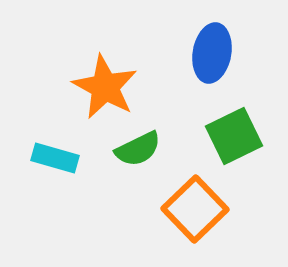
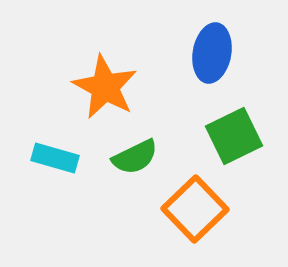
green semicircle: moved 3 px left, 8 px down
